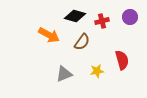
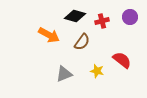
red semicircle: rotated 36 degrees counterclockwise
yellow star: rotated 24 degrees clockwise
